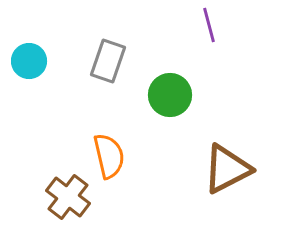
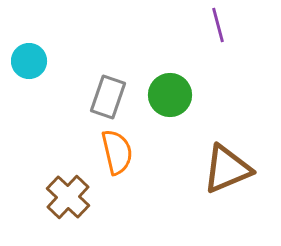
purple line: moved 9 px right
gray rectangle: moved 36 px down
orange semicircle: moved 8 px right, 4 px up
brown triangle: rotated 4 degrees clockwise
brown cross: rotated 6 degrees clockwise
